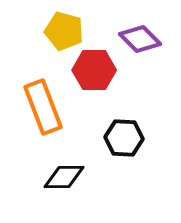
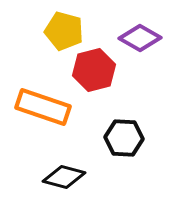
purple diamond: moved 1 px up; rotated 15 degrees counterclockwise
red hexagon: rotated 15 degrees counterclockwise
orange rectangle: rotated 50 degrees counterclockwise
black diamond: rotated 15 degrees clockwise
